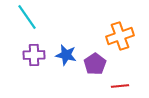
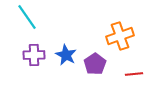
blue star: rotated 15 degrees clockwise
red line: moved 14 px right, 12 px up
